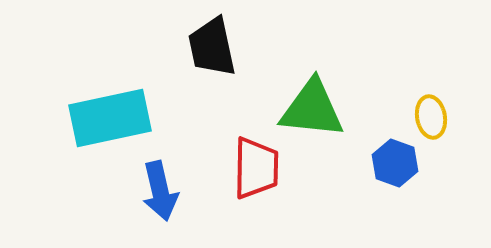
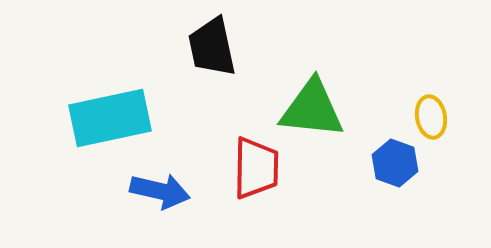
blue arrow: rotated 64 degrees counterclockwise
